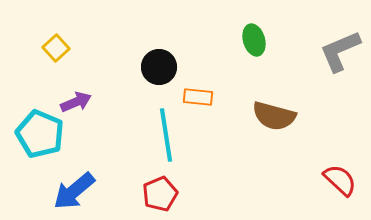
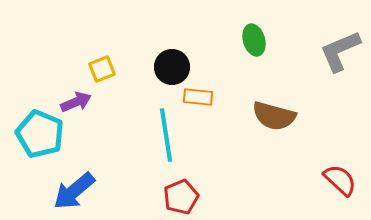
yellow square: moved 46 px right, 21 px down; rotated 20 degrees clockwise
black circle: moved 13 px right
red pentagon: moved 21 px right, 3 px down
